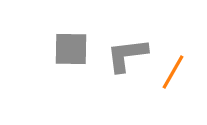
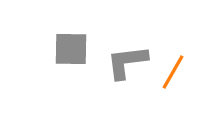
gray L-shape: moved 7 px down
